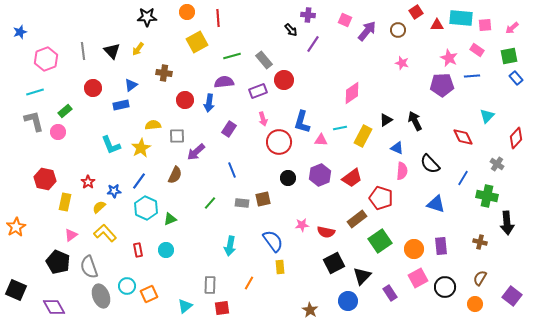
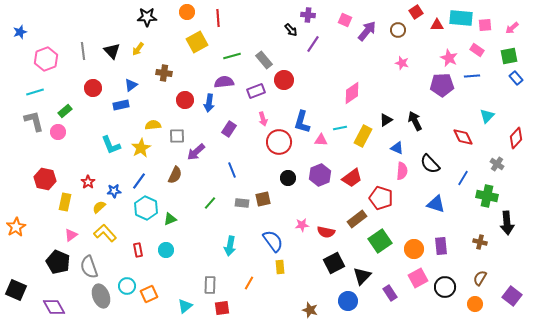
purple rectangle at (258, 91): moved 2 px left
brown star at (310, 310): rotated 14 degrees counterclockwise
